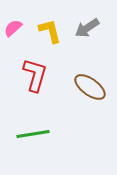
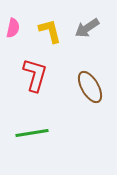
pink semicircle: rotated 144 degrees clockwise
brown ellipse: rotated 24 degrees clockwise
green line: moved 1 px left, 1 px up
